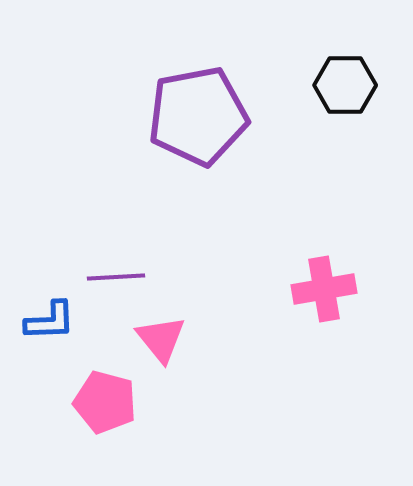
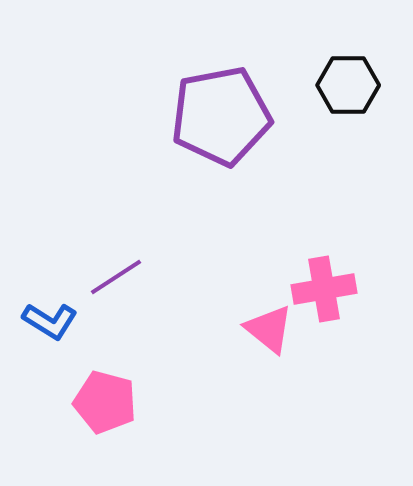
black hexagon: moved 3 px right
purple pentagon: moved 23 px right
purple line: rotated 30 degrees counterclockwise
blue L-shape: rotated 34 degrees clockwise
pink triangle: moved 108 px right, 10 px up; rotated 12 degrees counterclockwise
